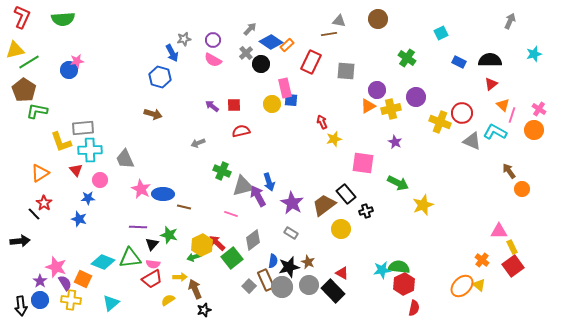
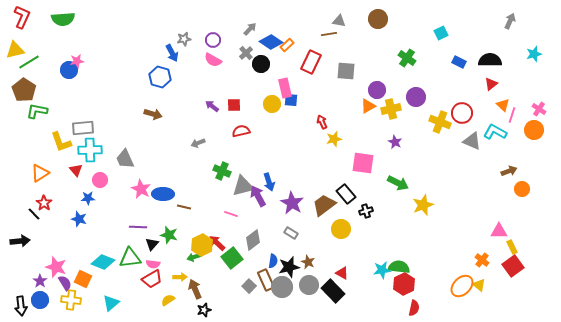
brown arrow at (509, 171): rotated 105 degrees clockwise
